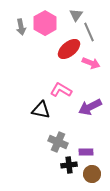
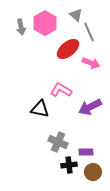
gray triangle: rotated 24 degrees counterclockwise
red ellipse: moved 1 px left
black triangle: moved 1 px left, 1 px up
brown circle: moved 1 px right, 2 px up
